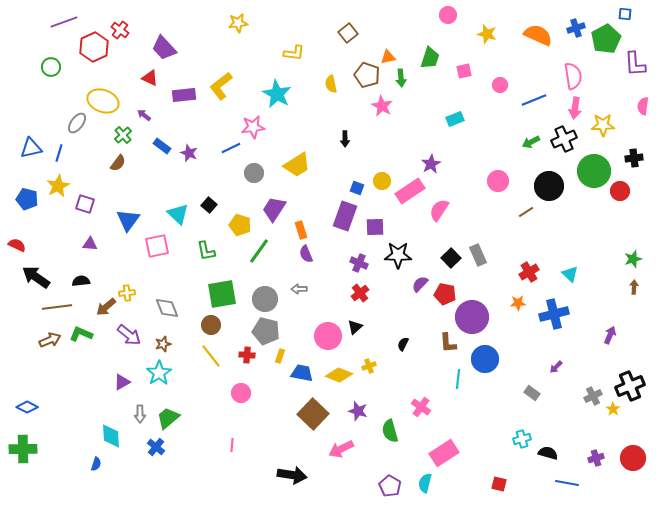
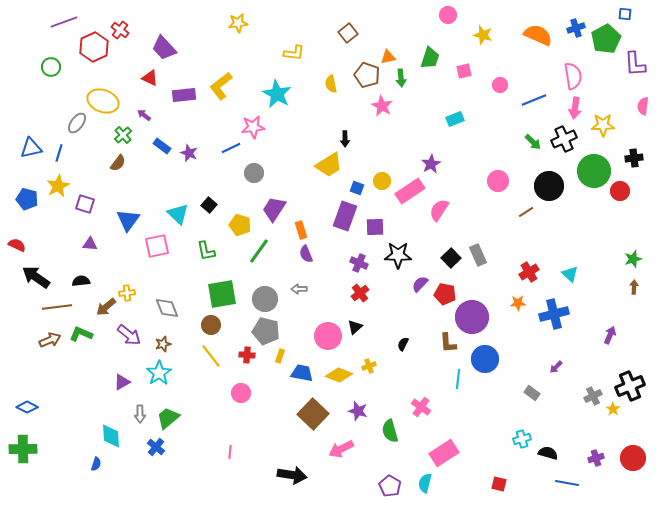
yellow star at (487, 34): moved 4 px left, 1 px down
green arrow at (531, 142): moved 2 px right; rotated 108 degrees counterclockwise
yellow trapezoid at (297, 165): moved 32 px right
pink line at (232, 445): moved 2 px left, 7 px down
